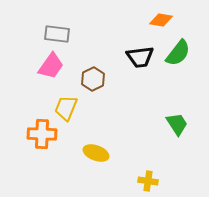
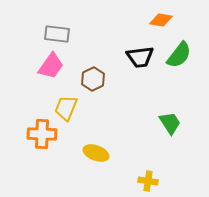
green semicircle: moved 1 px right, 2 px down
green trapezoid: moved 7 px left, 1 px up
